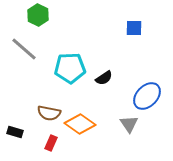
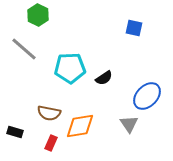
blue square: rotated 12 degrees clockwise
orange diamond: moved 2 px down; rotated 44 degrees counterclockwise
